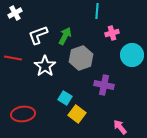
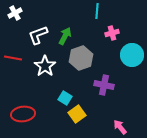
yellow square: rotated 18 degrees clockwise
